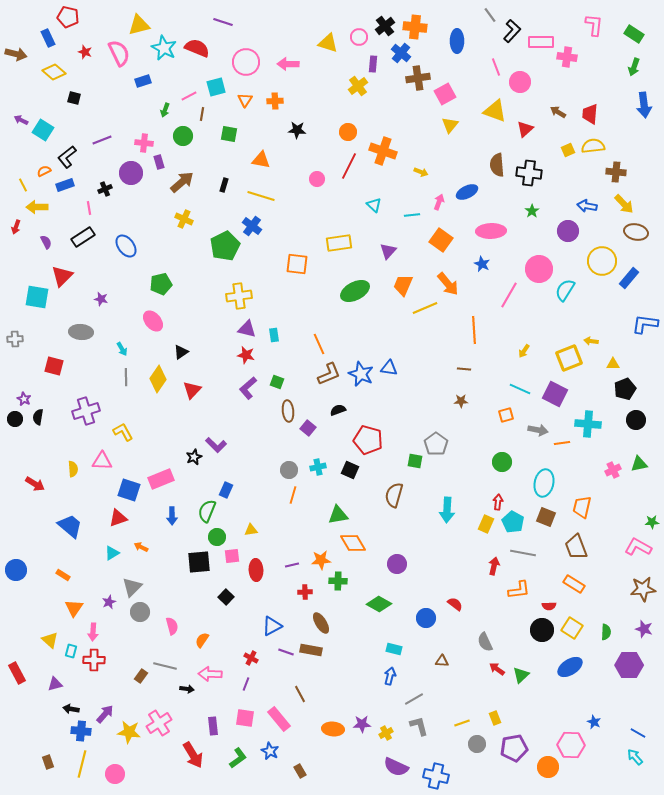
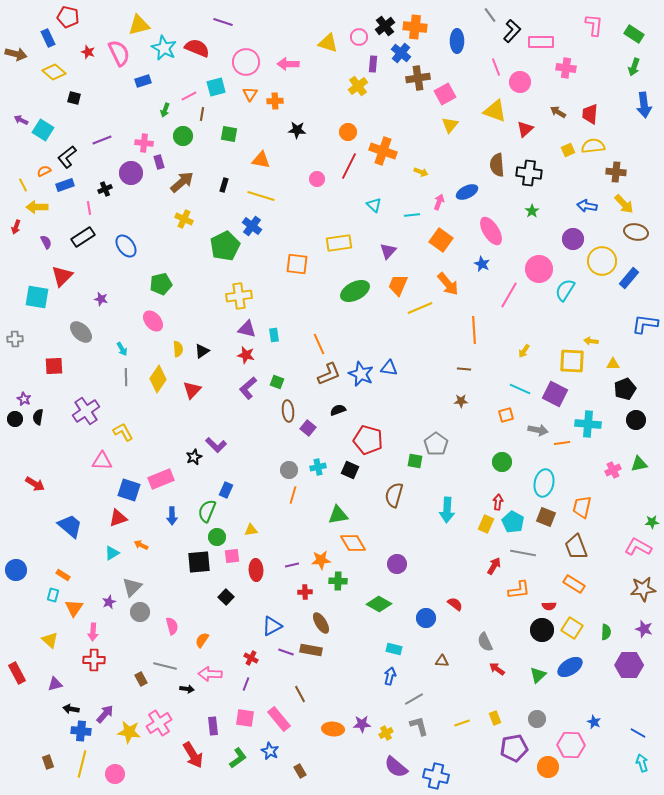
red star at (85, 52): moved 3 px right
pink cross at (567, 57): moved 1 px left, 11 px down
orange triangle at (245, 100): moved 5 px right, 6 px up
pink ellipse at (491, 231): rotated 60 degrees clockwise
purple circle at (568, 231): moved 5 px right, 8 px down
orange trapezoid at (403, 285): moved 5 px left
yellow line at (425, 308): moved 5 px left
gray ellipse at (81, 332): rotated 40 degrees clockwise
black triangle at (181, 352): moved 21 px right, 1 px up
yellow square at (569, 358): moved 3 px right, 3 px down; rotated 24 degrees clockwise
red square at (54, 366): rotated 18 degrees counterclockwise
purple cross at (86, 411): rotated 16 degrees counterclockwise
yellow semicircle at (73, 469): moved 105 px right, 120 px up
orange arrow at (141, 547): moved 2 px up
red arrow at (494, 566): rotated 18 degrees clockwise
cyan rectangle at (71, 651): moved 18 px left, 56 px up
green triangle at (521, 675): moved 17 px right
brown rectangle at (141, 676): moved 3 px down; rotated 64 degrees counterclockwise
gray circle at (477, 744): moved 60 px right, 25 px up
cyan arrow at (635, 757): moved 7 px right, 6 px down; rotated 24 degrees clockwise
purple semicircle at (396, 767): rotated 15 degrees clockwise
